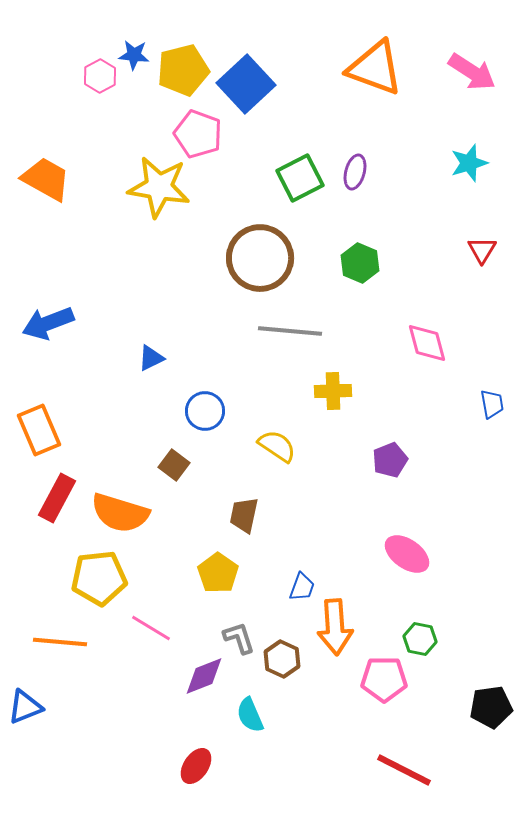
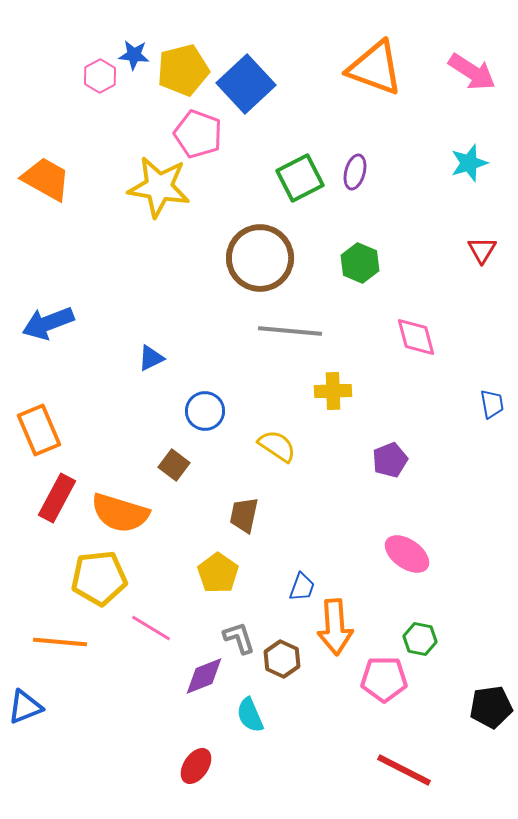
pink diamond at (427, 343): moved 11 px left, 6 px up
